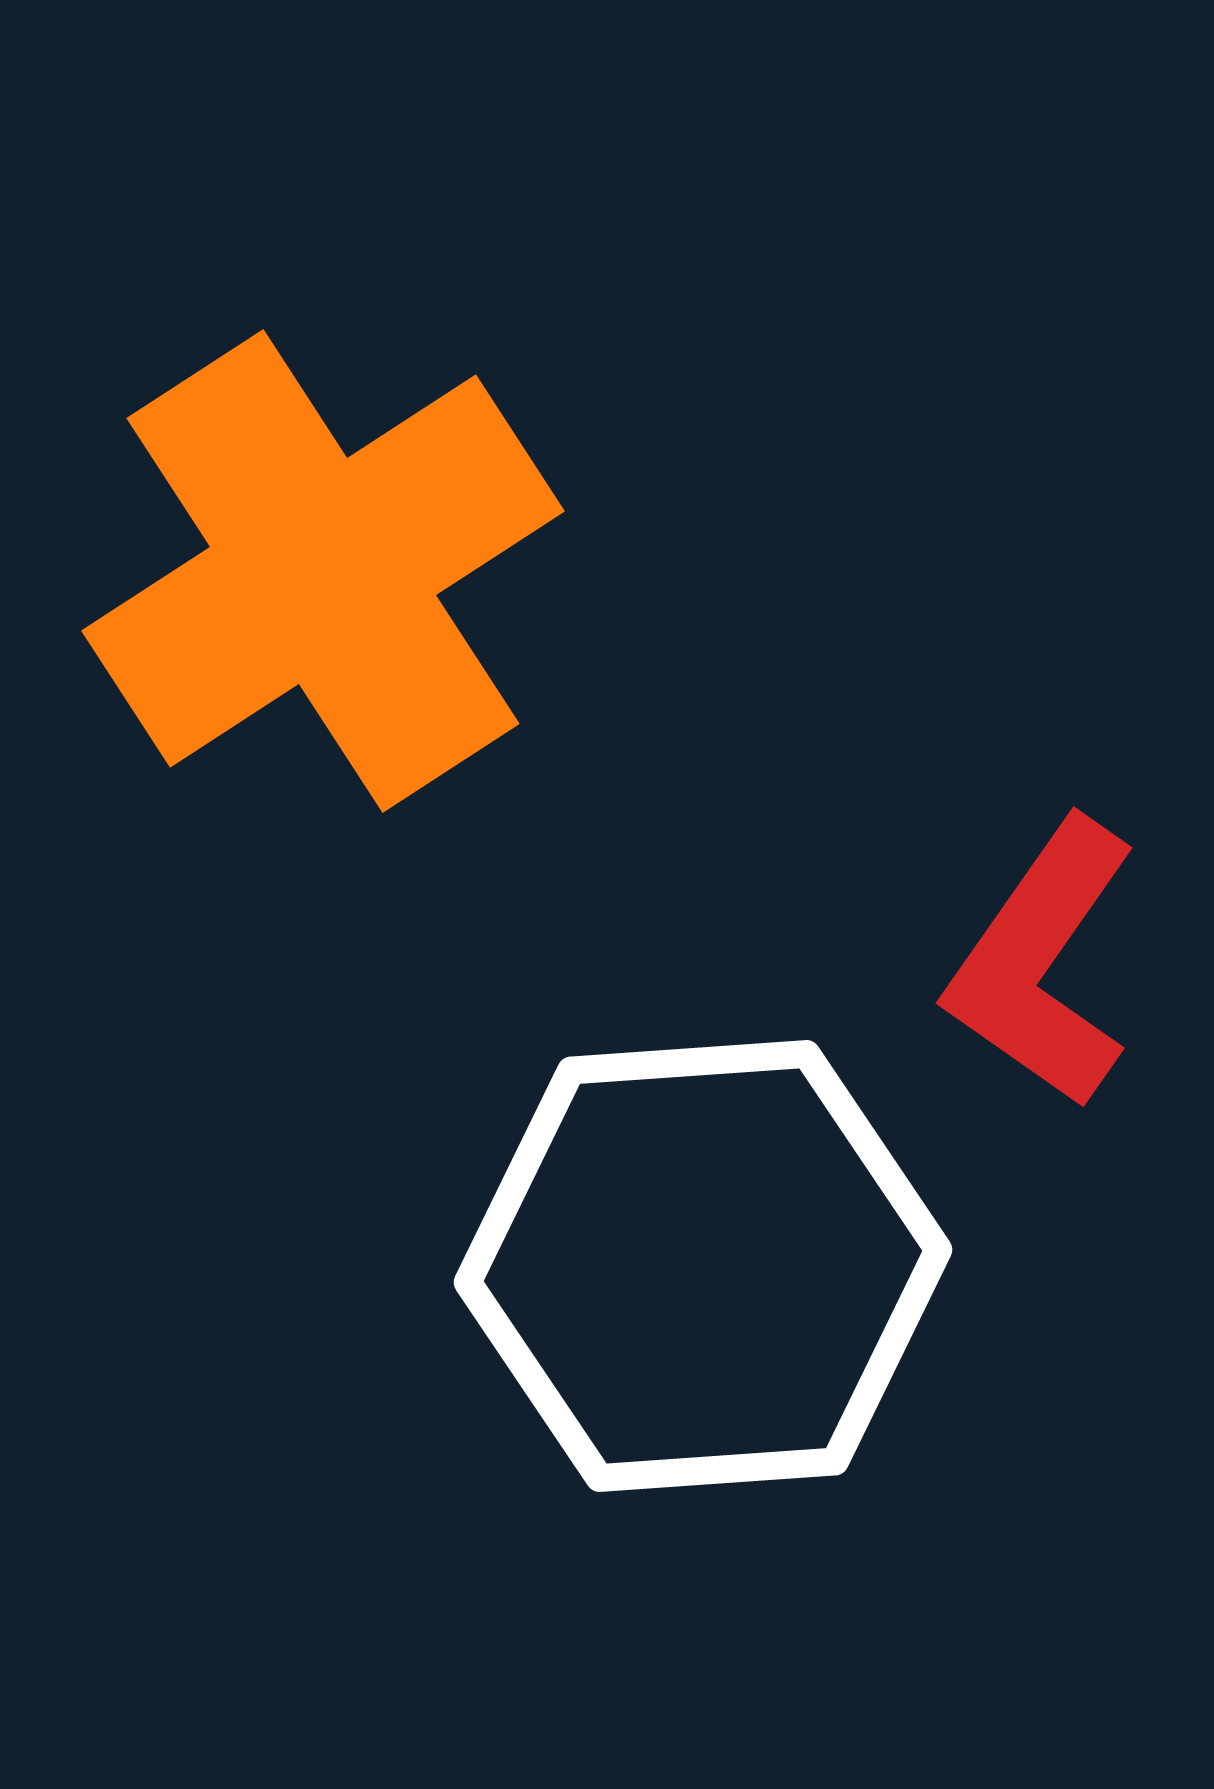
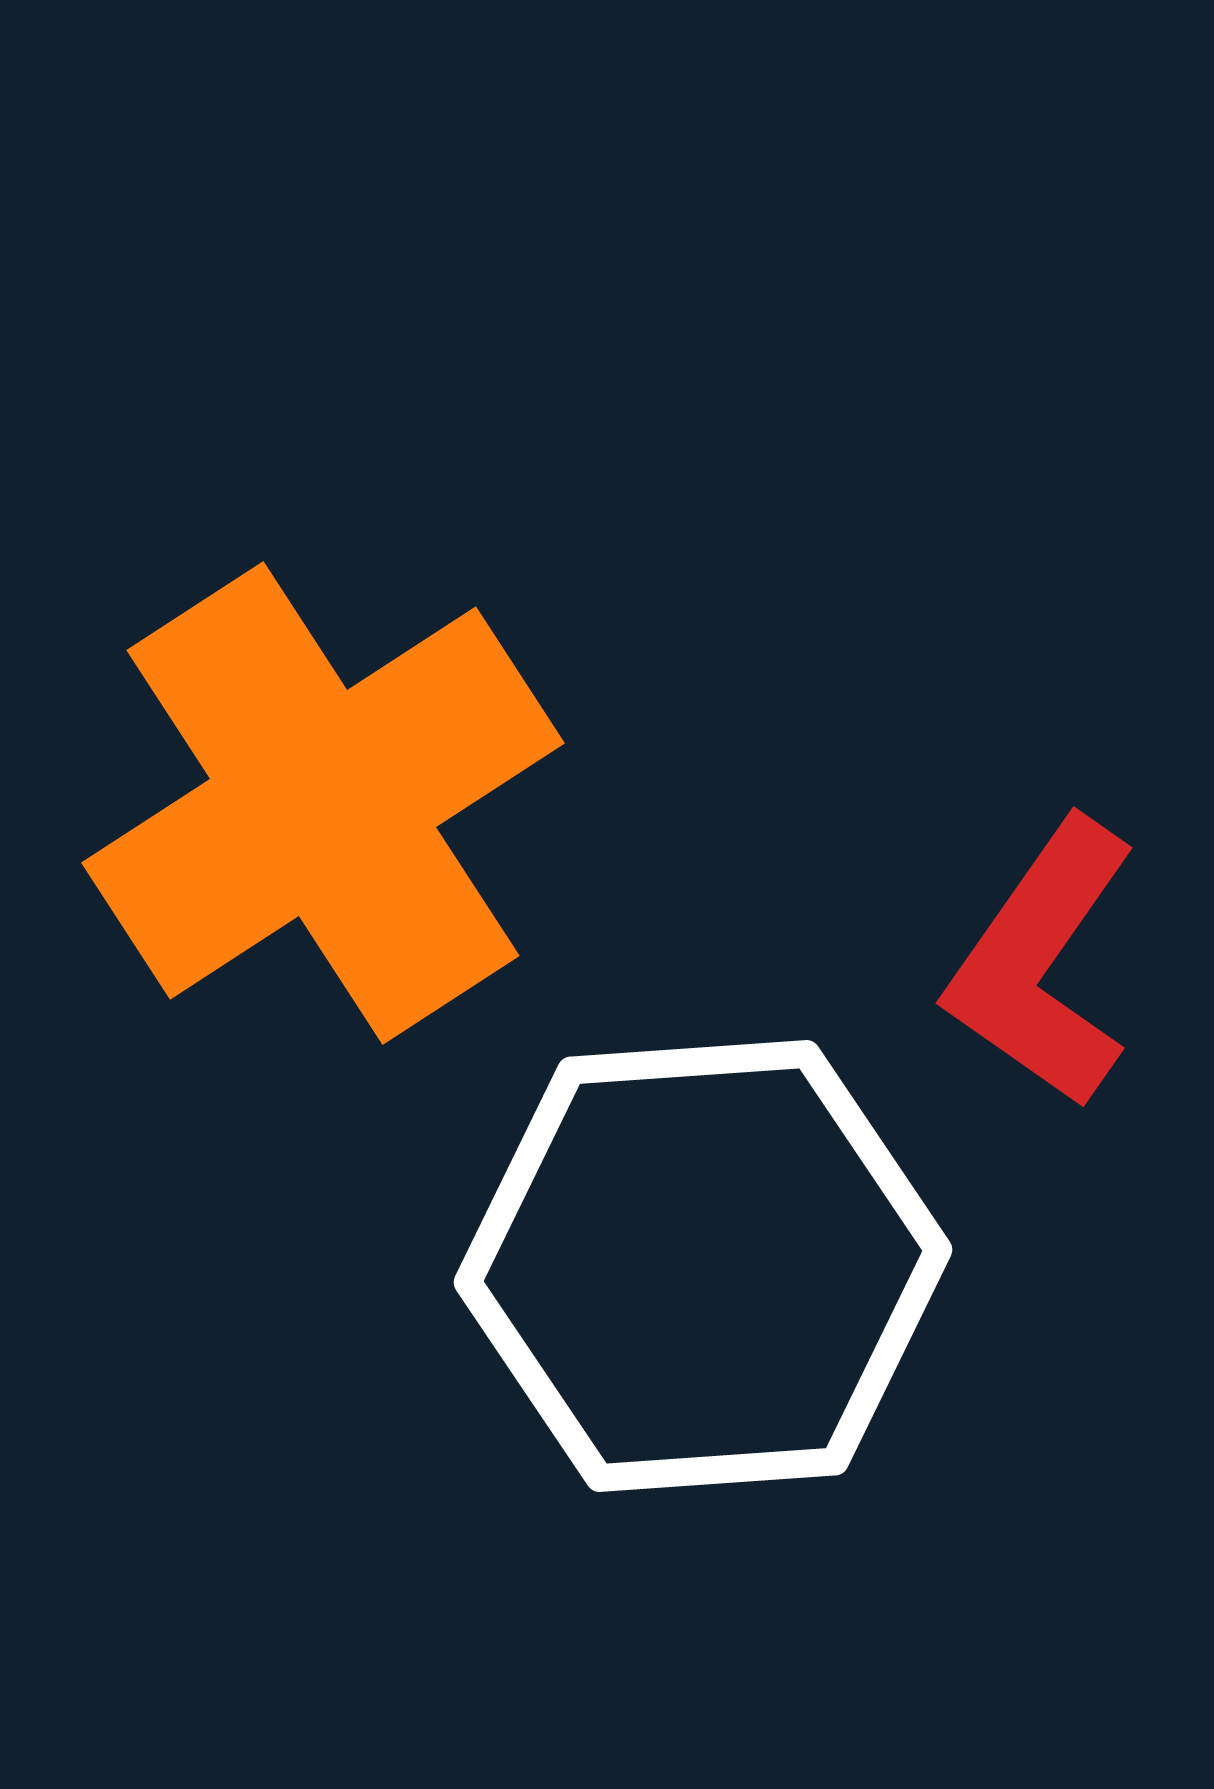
orange cross: moved 232 px down
